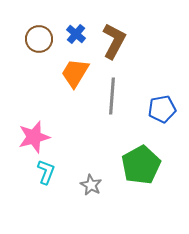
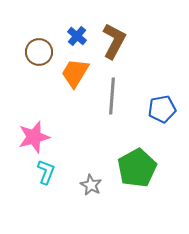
blue cross: moved 1 px right, 2 px down
brown circle: moved 13 px down
green pentagon: moved 4 px left, 3 px down
